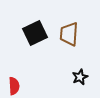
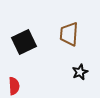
black square: moved 11 px left, 9 px down
black star: moved 5 px up
